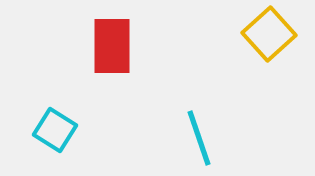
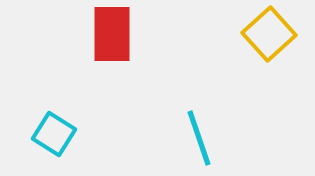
red rectangle: moved 12 px up
cyan square: moved 1 px left, 4 px down
